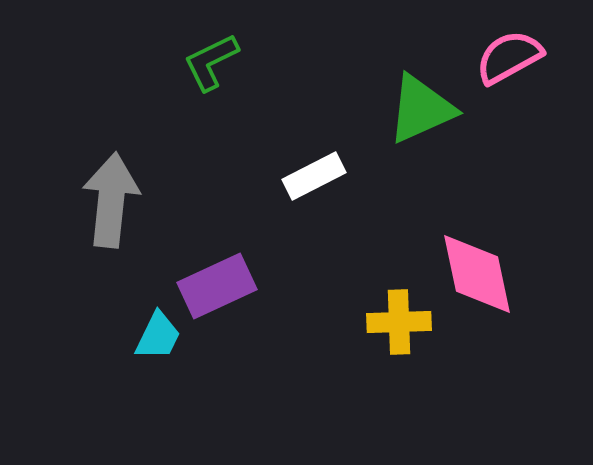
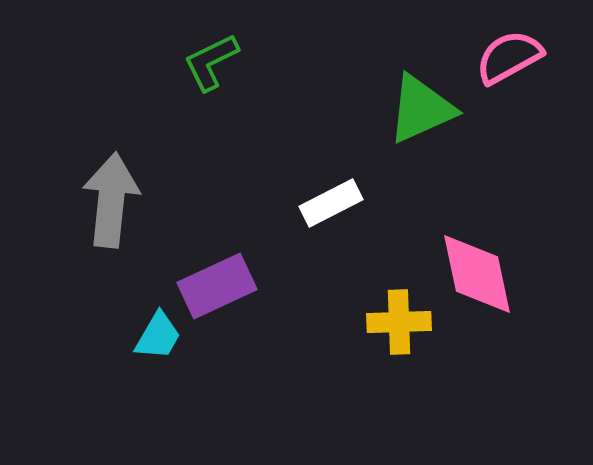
white rectangle: moved 17 px right, 27 px down
cyan trapezoid: rotated 4 degrees clockwise
